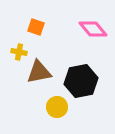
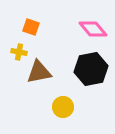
orange square: moved 5 px left
black hexagon: moved 10 px right, 12 px up
yellow circle: moved 6 px right
